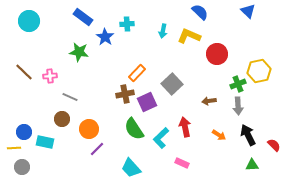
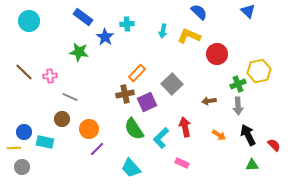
blue semicircle: moved 1 px left
